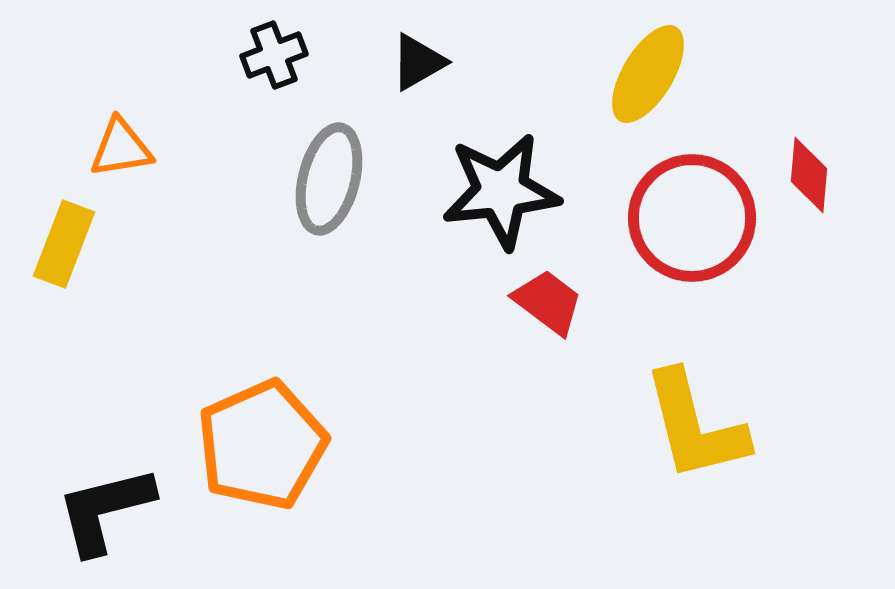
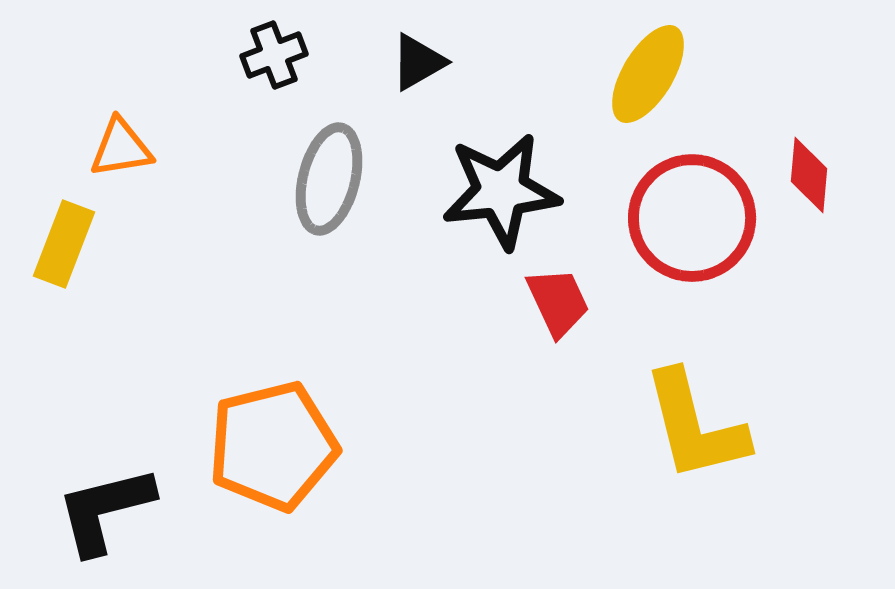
red trapezoid: moved 10 px right; rotated 28 degrees clockwise
orange pentagon: moved 11 px right, 1 px down; rotated 10 degrees clockwise
